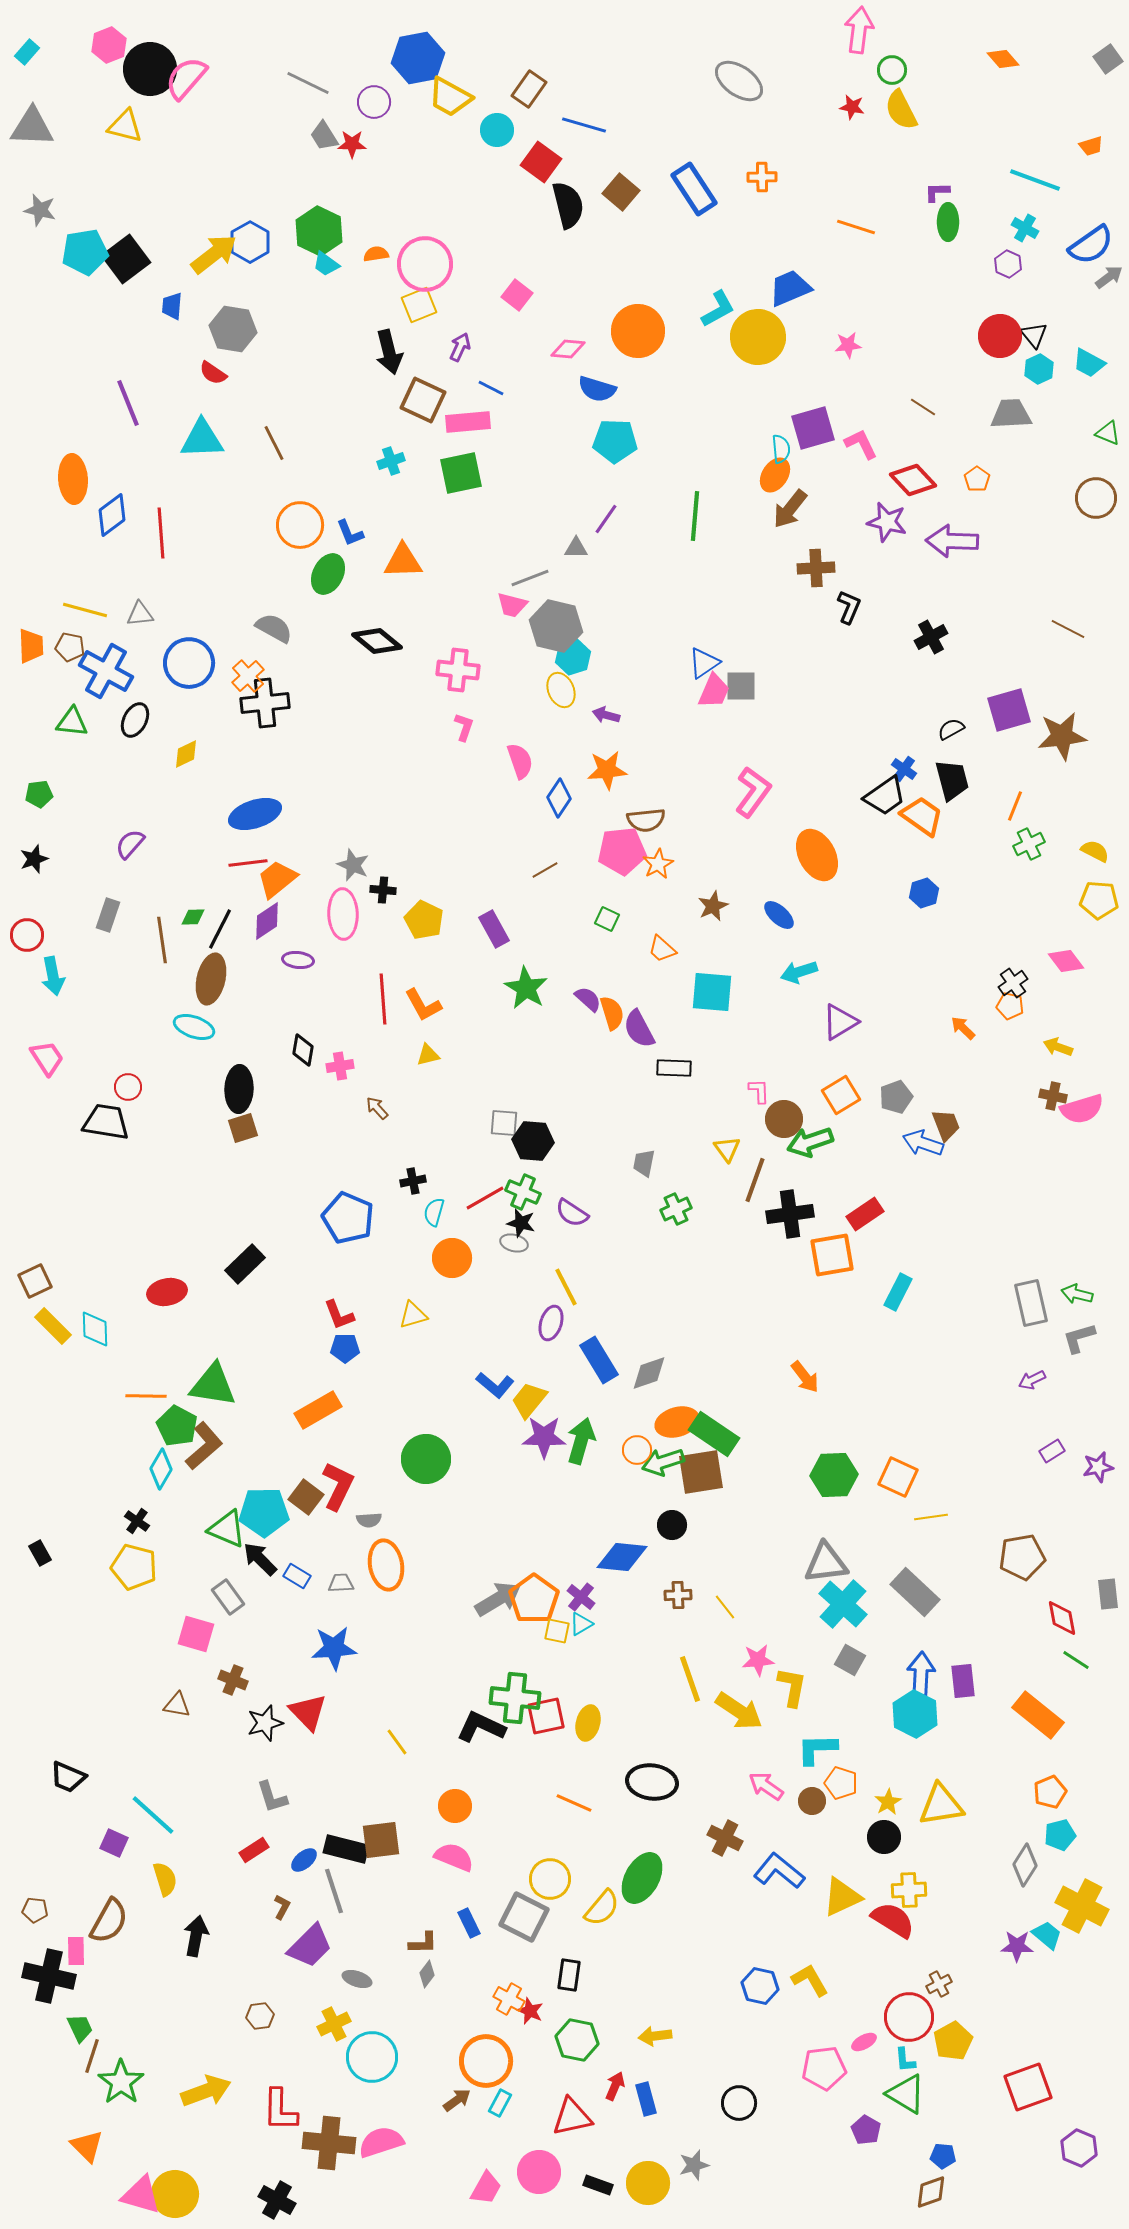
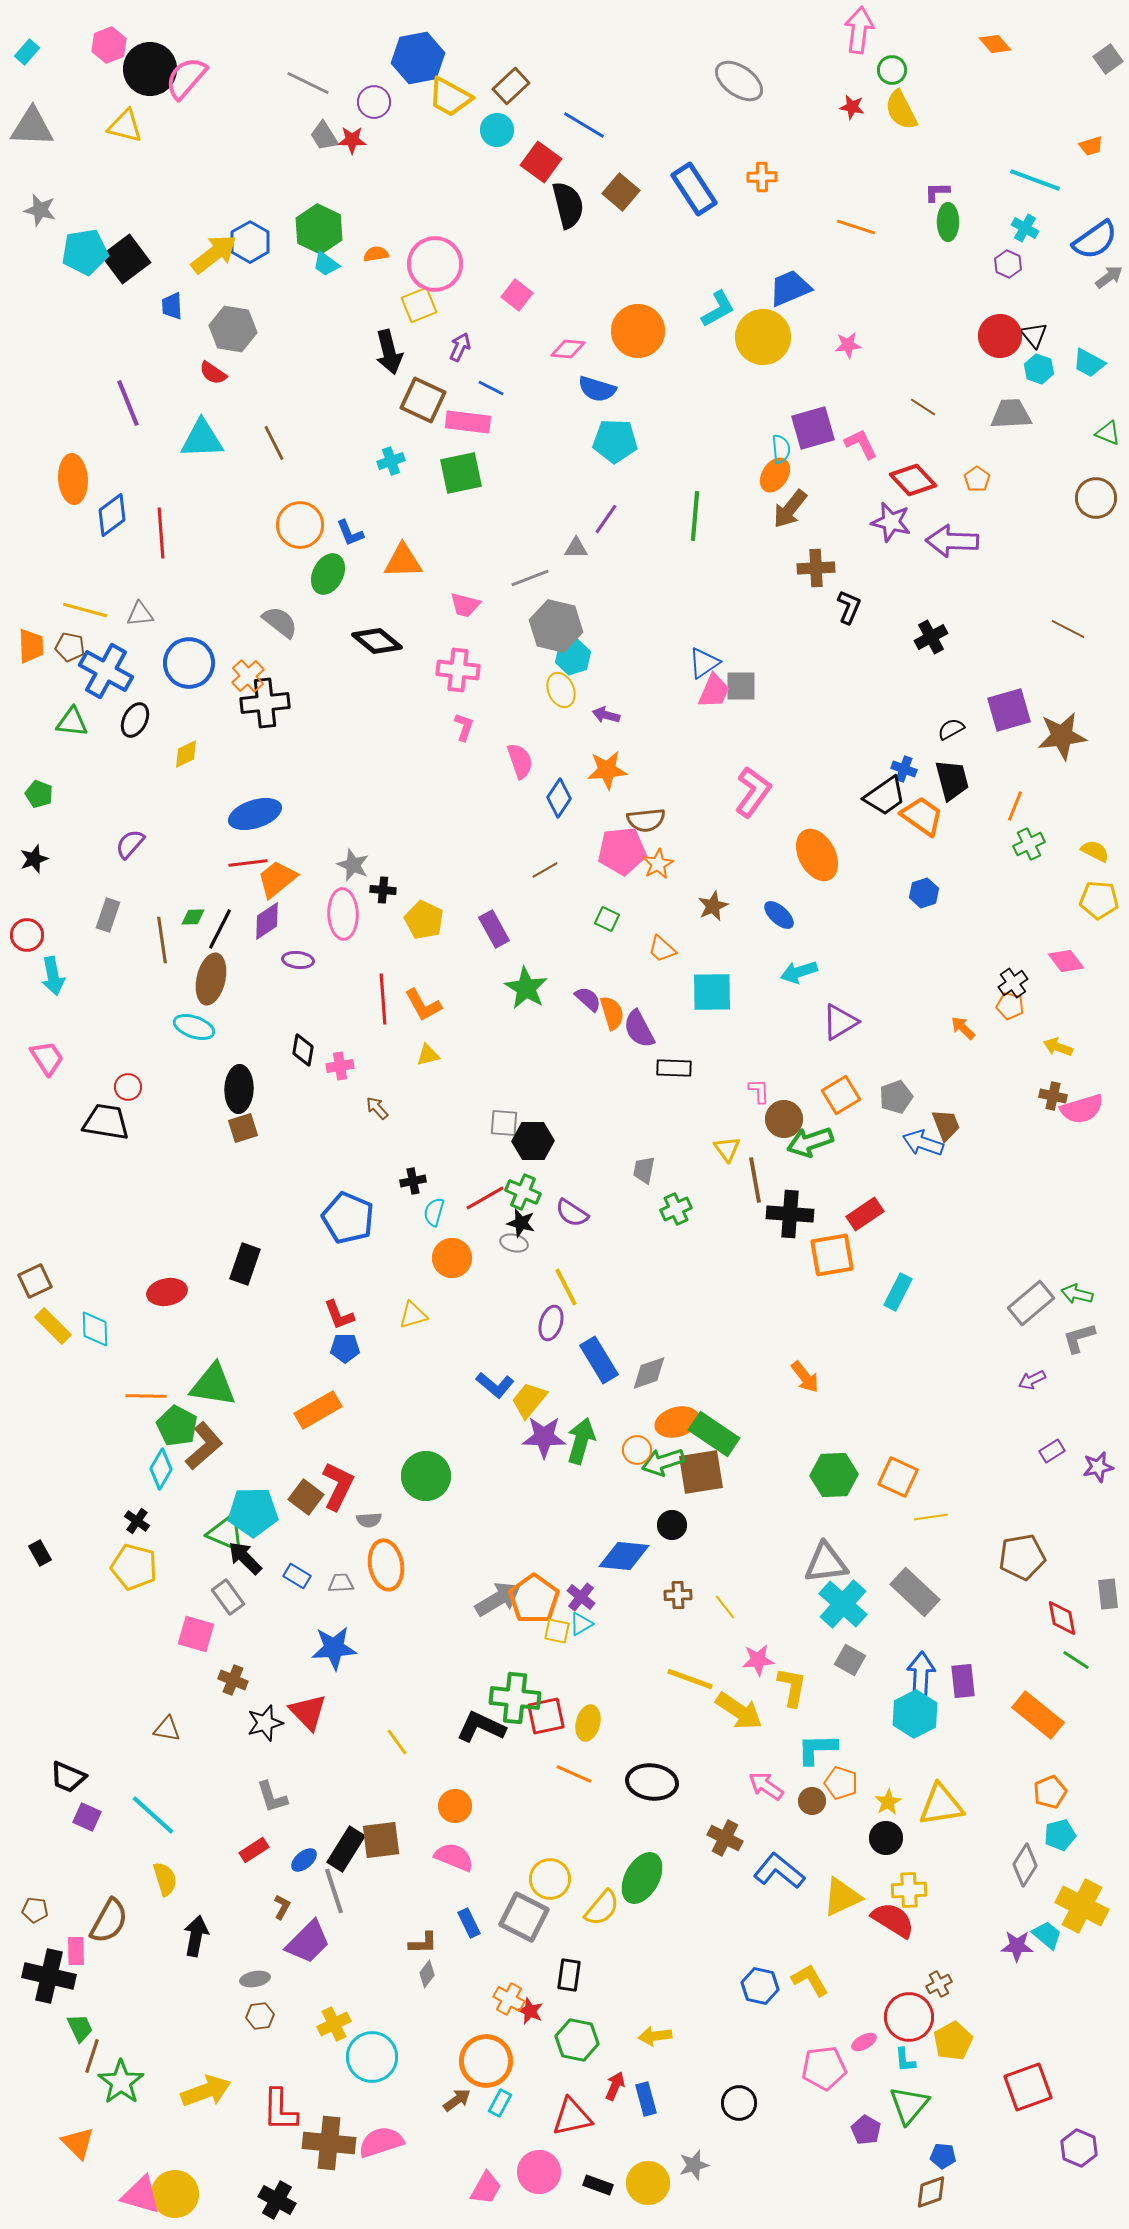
orange diamond at (1003, 59): moved 8 px left, 15 px up
brown rectangle at (529, 89): moved 18 px left, 3 px up; rotated 12 degrees clockwise
blue line at (584, 125): rotated 15 degrees clockwise
red star at (352, 144): moved 4 px up
green hexagon at (319, 231): moved 2 px up
blue semicircle at (1091, 245): moved 4 px right, 5 px up
pink circle at (425, 264): moved 10 px right
blue trapezoid at (172, 306): rotated 8 degrees counterclockwise
yellow circle at (758, 337): moved 5 px right
cyan hexagon at (1039, 369): rotated 16 degrees counterclockwise
pink rectangle at (468, 422): rotated 12 degrees clockwise
purple star at (887, 522): moved 4 px right
pink trapezoid at (512, 605): moved 47 px left
gray semicircle at (274, 628): moved 6 px right, 6 px up; rotated 9 degrees clockwise
blue cross at (904, 769): rotated 15 degrees counterclockwise
green pentagon at (39, 794): rotated 28 degrees clockwise
cyan square at (712, 992): rotated 6 degrees counterclockwise
black hexagon at (533, 1141): rotated 6 degrees counterclockwise
gray trapezoid at (644, 1163): moved 7 px down
brown line at (755, 1180): rotated 30 degrees counterclockwise
black cross at (790, 1214): rotated 12 degrees clockwise
black rectangle at (245, 1264): rotated 27 degrees counterclockwise
gray rectangle at (1031, 1303): rotated 63 degrees clockwise
green circle at (426, 1459): moved 17 px down
cyan pentagon at (264, 1512): moved 11 px left
green triangle at (227, 1529): moved 1 px left, 4 px down
blue diamond at (622, 1557): moved 2 px right, 1 px up
black arrow at (260, 1559): moved 15 px left, 1 px up
yellow line at (690, 1679): rotated 51 degrees counterclockwise
brown triangle at (177, 1705): moved 10 px left, 24 px down
cyan hexagon at (915, 1714): rotated 6 degrees clockwise
orange line at (574, 1803): moved 29 px up
black circle at (884, 1837): moved 2 px right, 1 px down
purple square at (114, 1843): moved 27 px left, 26 px up
black rectangle at (346, 1849): rotated 72 degrees counterclockwise
purple trapezoid at (310, 1946): moved 2 px left, 4 px up
gray ellipse at (357, 1979): moved 102 px left; rotated 28 degrees counterclockwise
green triangle at (906, 2094): moved 3 px right, 11 px down; rotated 39 degrees clockwise
orange triangle at (87, 2146): moved 9 px left, 3 px up
